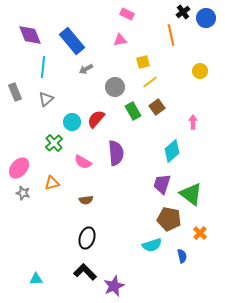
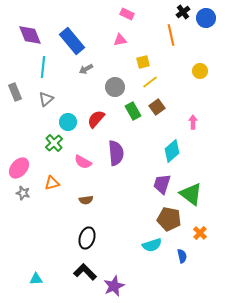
cyan circle: moved 4 px left
